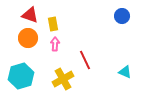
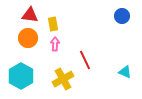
red triangle: rotated 12 degrees counterclockwise
cyan hexagon: rotated 15 degrees counterclockwise
